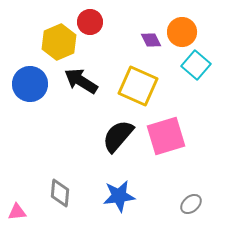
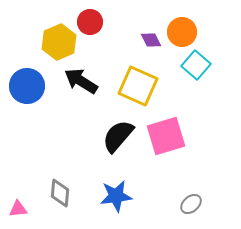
blue circle: moved 3 px left, 2 px down
blue star: moved 3 px left
pink triangle: moved 1 px right, 3 px up
